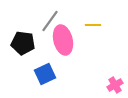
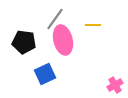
gray line: moved 5 px right, 2 px up
black pentagon: moved 1 px right, 1 px up
